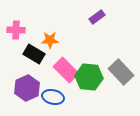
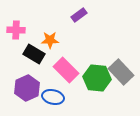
purple rectangle: moved 18 px left, 2 px up
green hexagon: moved 8 px right, 1 px down
